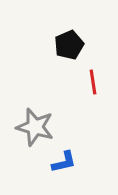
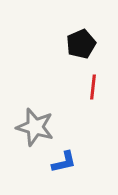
black pentagon: moved 12 px right, 1 px up
red line: moved 5 px down; rotated 15 degrees clockwise
